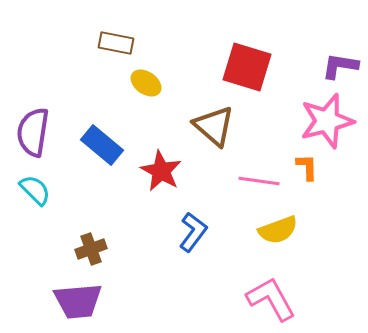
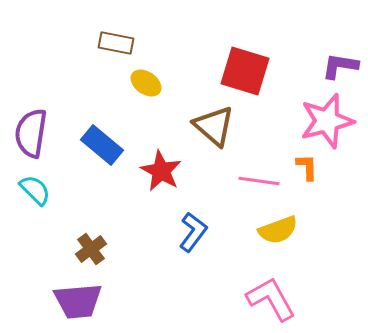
red square: moved 2 px left, 4 px down
purple semicircle: moved 2 px left, 1 px down
brown cross: rotated 16 degrees counterclockwise
